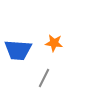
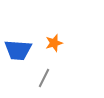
orange star: rotated 24 degrees counterclockwise
